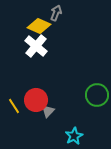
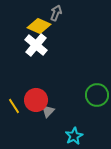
white cross: moved 1 px up
